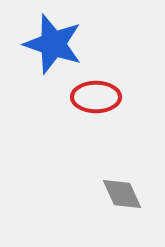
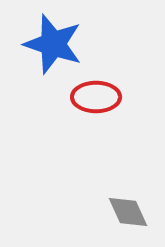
gray diamond: moved 6 px right, 18 px down
